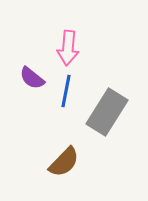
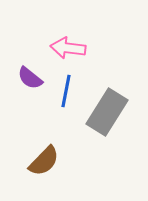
pink arrow: rotated 92 degrees clockwise
purple semicircle: moved 2 px left
brown semicircle: moved 20 px left, 1 px up
